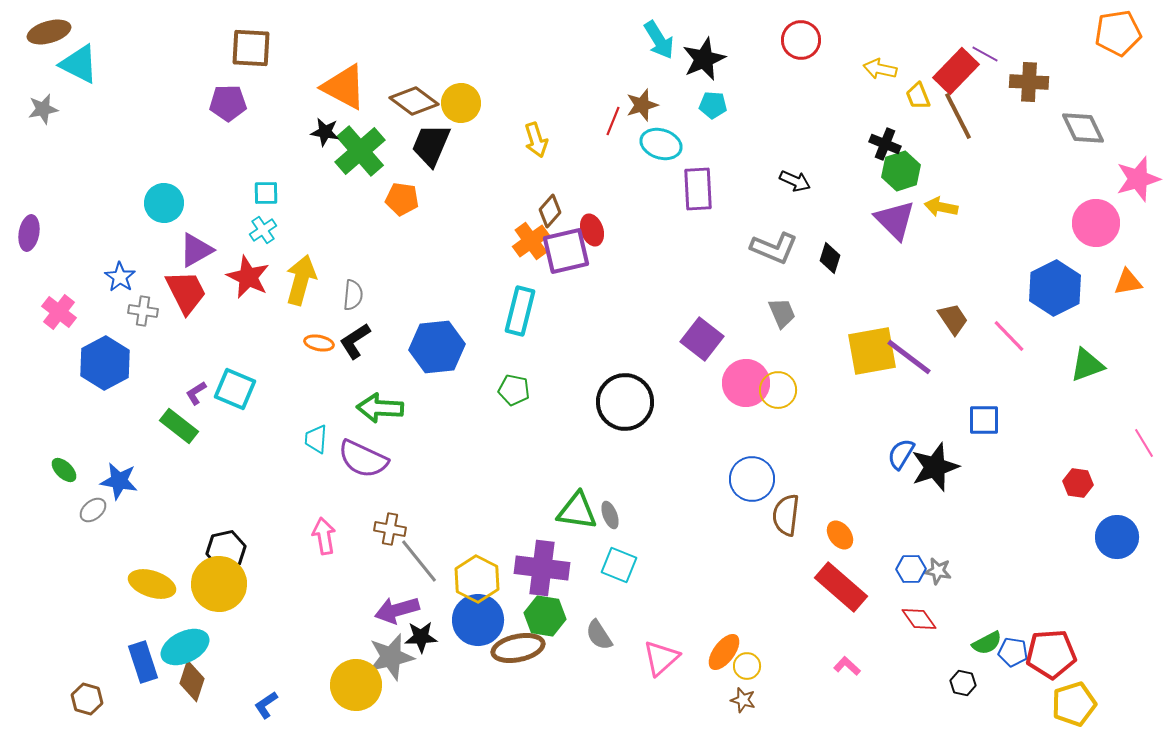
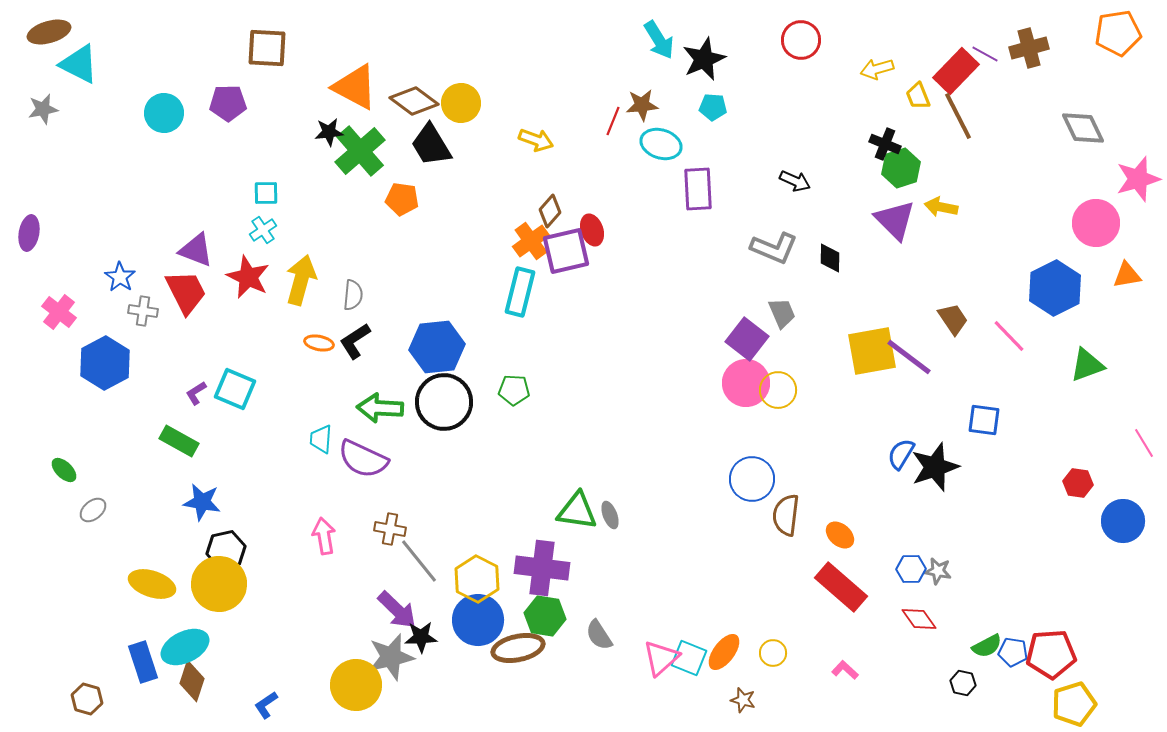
brown square at (251, 48): moved 16 px right
yellow arrow at (880, 69): moved 3 px left; rotated 28 degrees counterclockwise
brown cross at (1029, 82): moved 34 px up; rotated 18 degrees counterclockwise
orange triangle at (344, 87): moved 11 px right
brown star at (642, 105): rotated 12 degrees clockwise
cyan pentagon at (713, 105): moved 2 px down
black star at (325, 132): moved 4 px right; rotated 16 degrees counterclockwise
yellow arrow at (536, 140): rotated 52 degrees counterclockwise
black trapezoid at (431, 145): rotated 54 degrees counterclockwise
green hexagon at (901, 171): moved 3 px up
cyan circle at (164, 203): moved 90 px up
purple triangle at (196, 250): rotated 51 degrees clockwise
black diamond at (830, 258): rotated 16 degrees counterclockwise
orange triangle at (1128, 282): moved 1 px left, 7 px up
cyan rectangle at (520, 311): moved 19 px up
purple square at (702, 339): moved 45 px right
green pentagon at (514, 390): rotated 8 degrees counterclockwise
black circle at (625, 402): moved 181 px left
blue square at (984, 420): rotated 8 degrees clockwise
green rectangle at (179, 426): moved 15 px down; rotated 9 degrees counterclockwise
cyan trapezoid at (316, 439): moved 5 px right
blue star at (119, 481): moved 83 px right, 21 px down
orange ellipse at (840, 535): rotated 12 degrees counterclockwise
blue circle at (1117, 537): moved 6 px right, 16 px up
cyan square at (619, 565): moved 70 px right, 93 px down
purple arrow at (397, 610): rotated 120 degrees counterclockwise
green semicircle at (987, 643): moved 3 px down
yellow circle at (747, 666): moved 26 px right, 13 px up
pink L-shape at (847, 666): moved 2 px left, 4 px down
